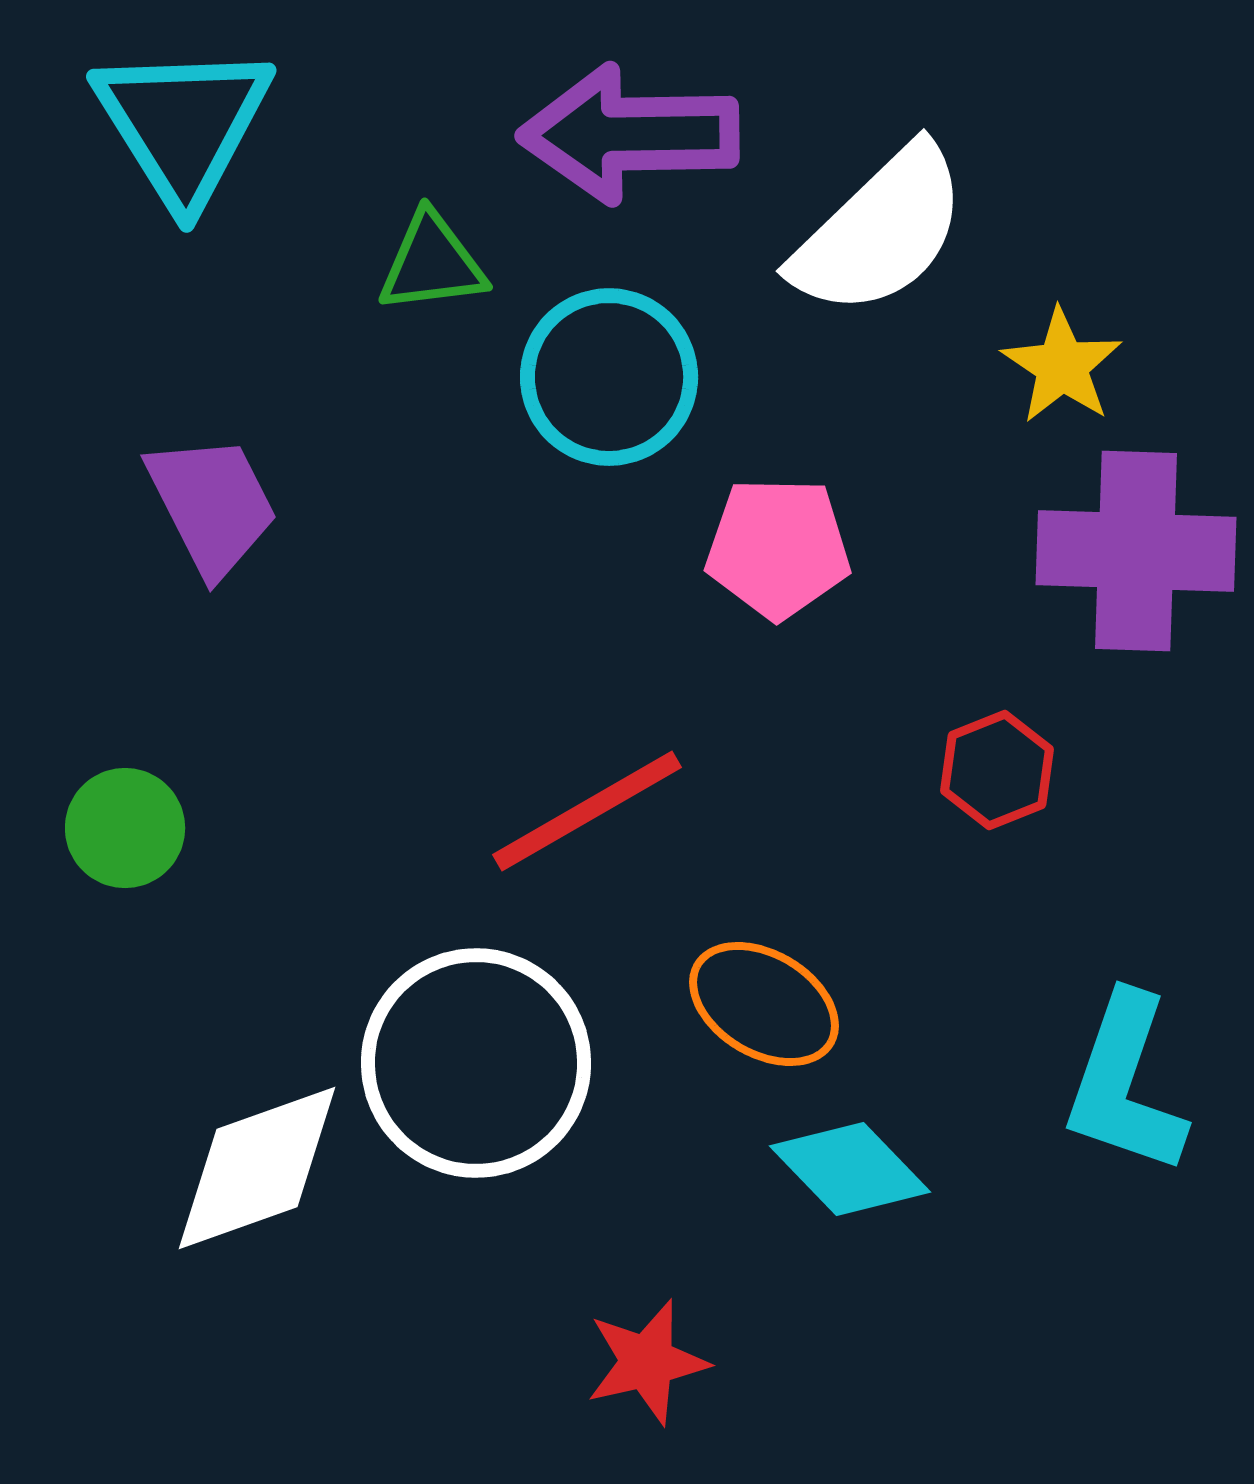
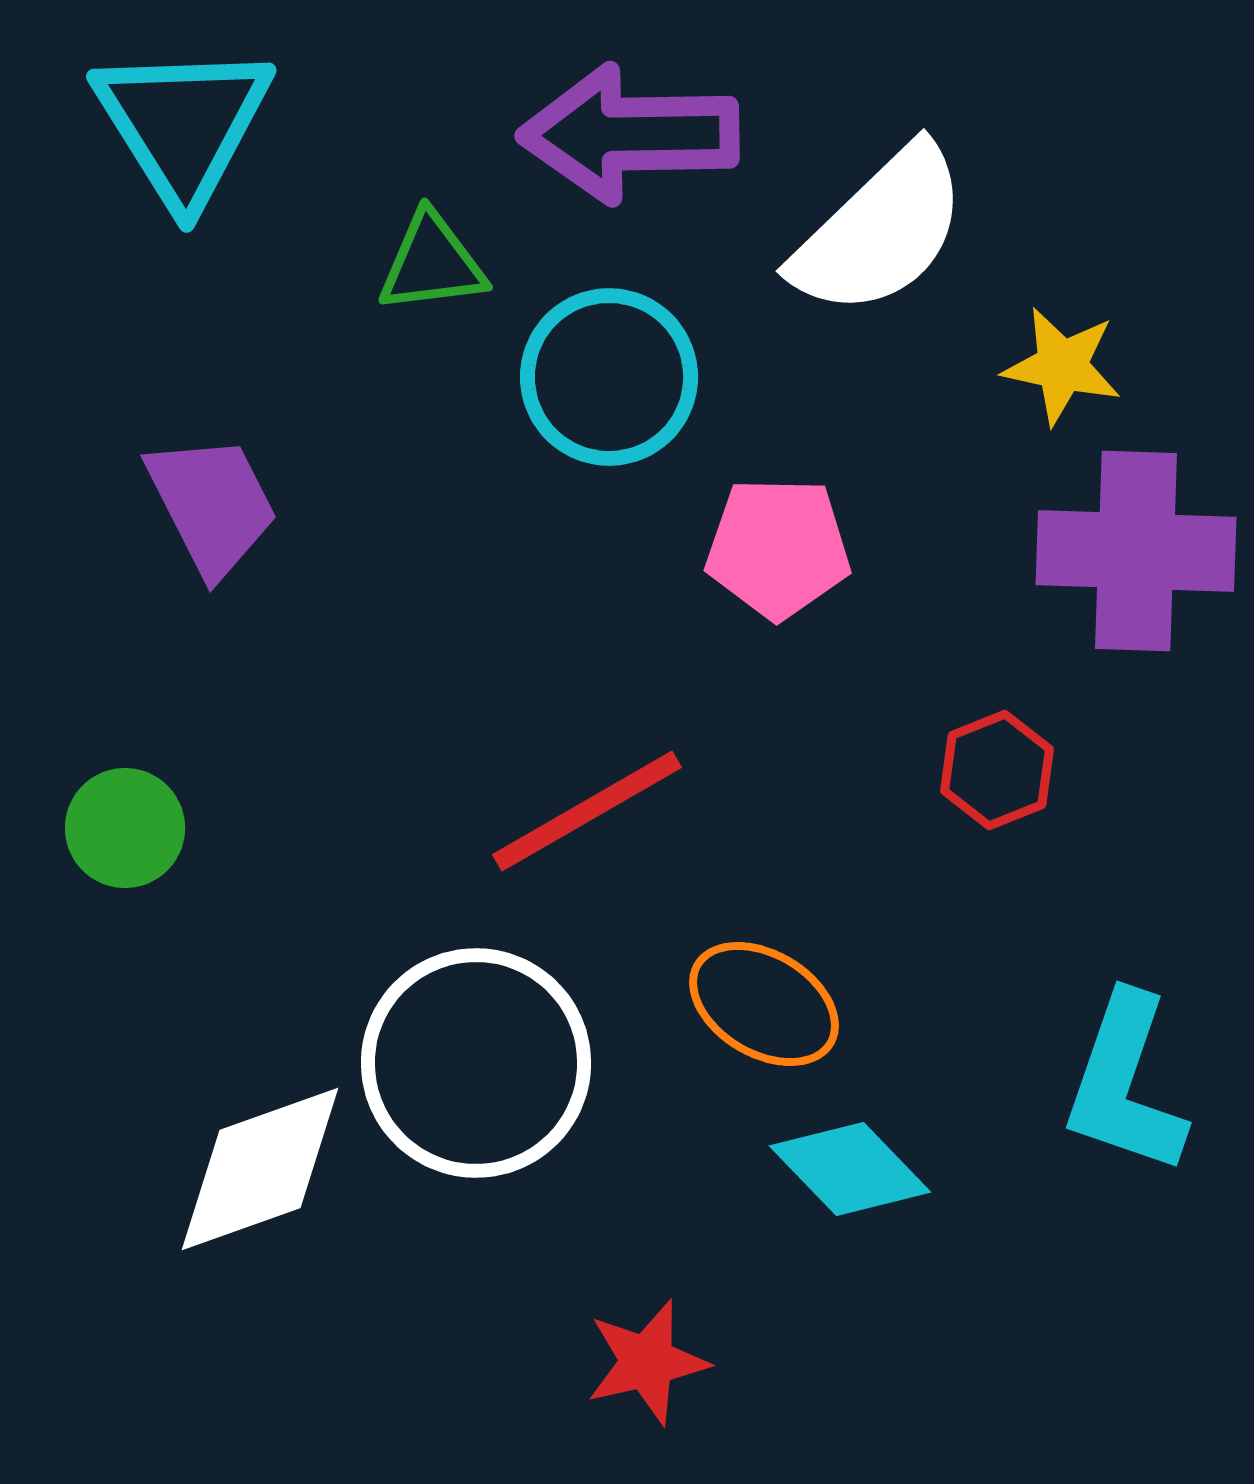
yellow star: rotated 22 degrees counterclockwise
white diamond: moved 3 px right, 1 px down
